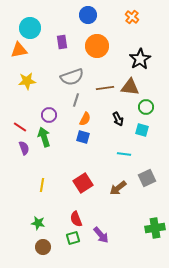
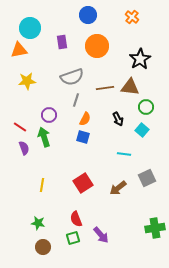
cyan square: rotated 24 degrees clockwise
